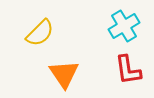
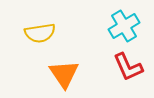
yellow semicircle: rotated 36 degrees clockwise
red L-shape: moved 3 px up; rotated 16 degrees counterclockwise
